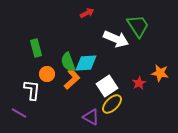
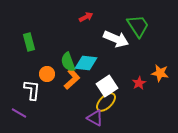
red arrow: moved 1 px left, 4 px down
green rectangle: moved 7 px left, 6 px up
cyan diamond: rotated 10 degrees clockwise
yellow ellipse: moved 6 px left, 2 px up
purple triangle: moved 4 px right, 1 px down
